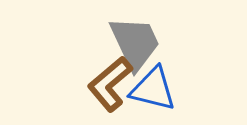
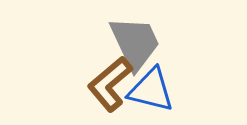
blue triangle: moved 2 px left, 1 px down
